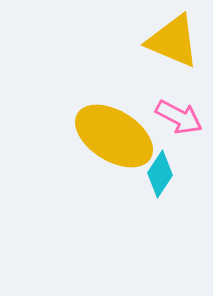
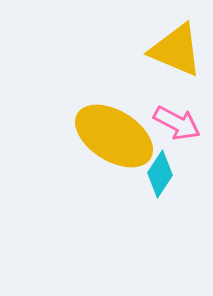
yellow triangle: moved 3 px right, 9 px down
pink arrow: moved 2 px left, 6 px down
